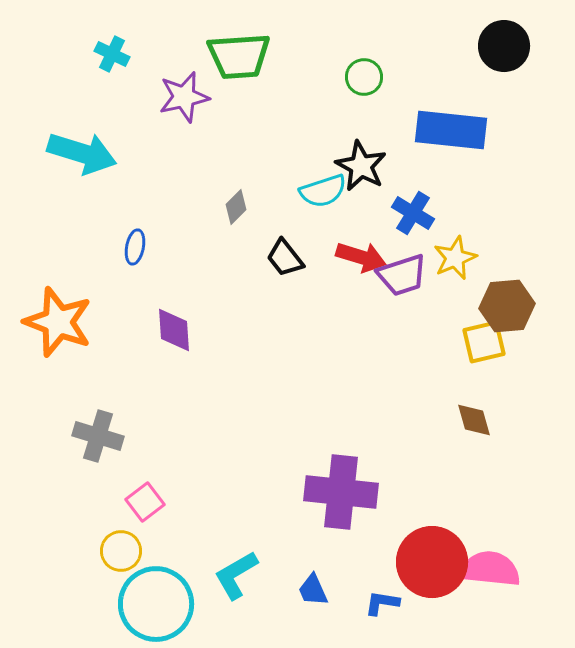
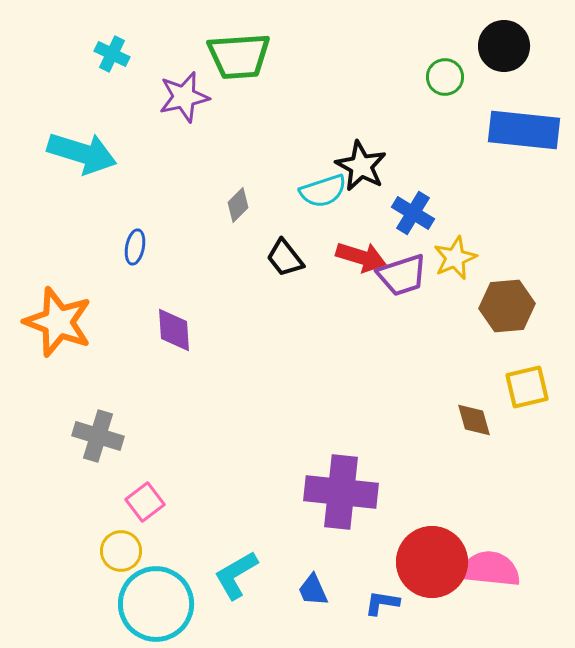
green circle: moved 81 px right
blue rectangle: moved 73 px right
gray diamond: moved 2 px right, 2 px up
yellow square: moved 43 px right, 45 px down
